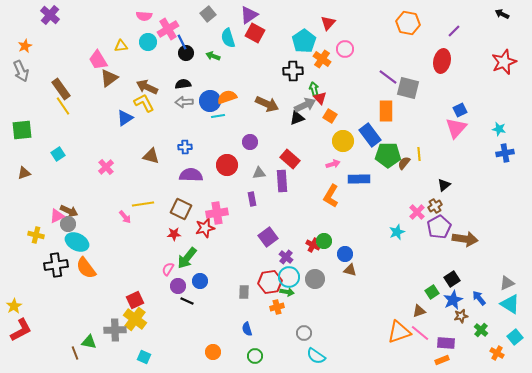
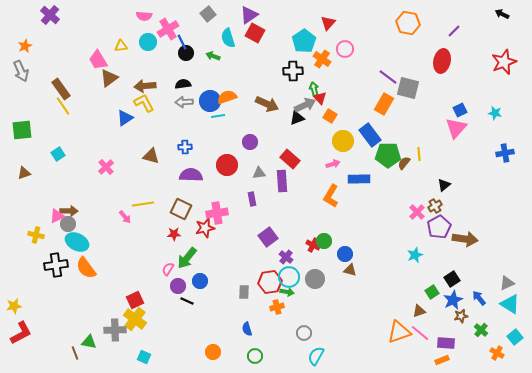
brown arrow at (147, 87): moved 2 px left, 1 px up; rotated 30 degrees counterclockwise
orange rectangle at (386, 111): moved 2 px left, 7 px up; rotated 30 degrees clockwise
cyan star at (499, 129): moved 4 px left, 16 px up
brown arrow at (69, 211): rotated 24 degrees counterclockwise
cyan star at (397, 232): moved 18 px right, 23 px down
yellow star at (14, 306): rotated 21 degrees clockwise
red L-shape at (21, 330): moved 3 px down
cyan semicircle at (316, 356): rotated 84 degrees clockwise
